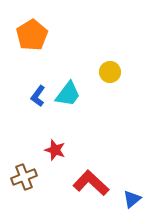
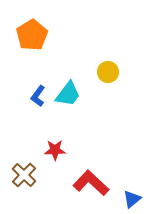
yellow circle: moved 2 px left
red star: rotated 20 degrees counterclockwise
brown cross: moved 2 px up; rotated 25 degrees counterclockwise
